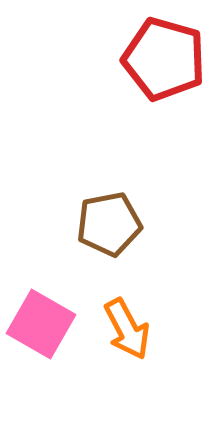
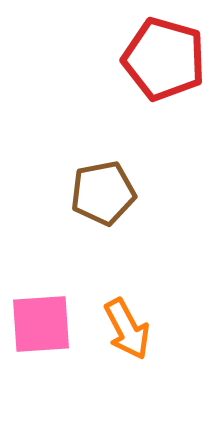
brown pentagon: moved 6 px left, 31 px up
pink square: rotated 34 degrees counterclockwise
